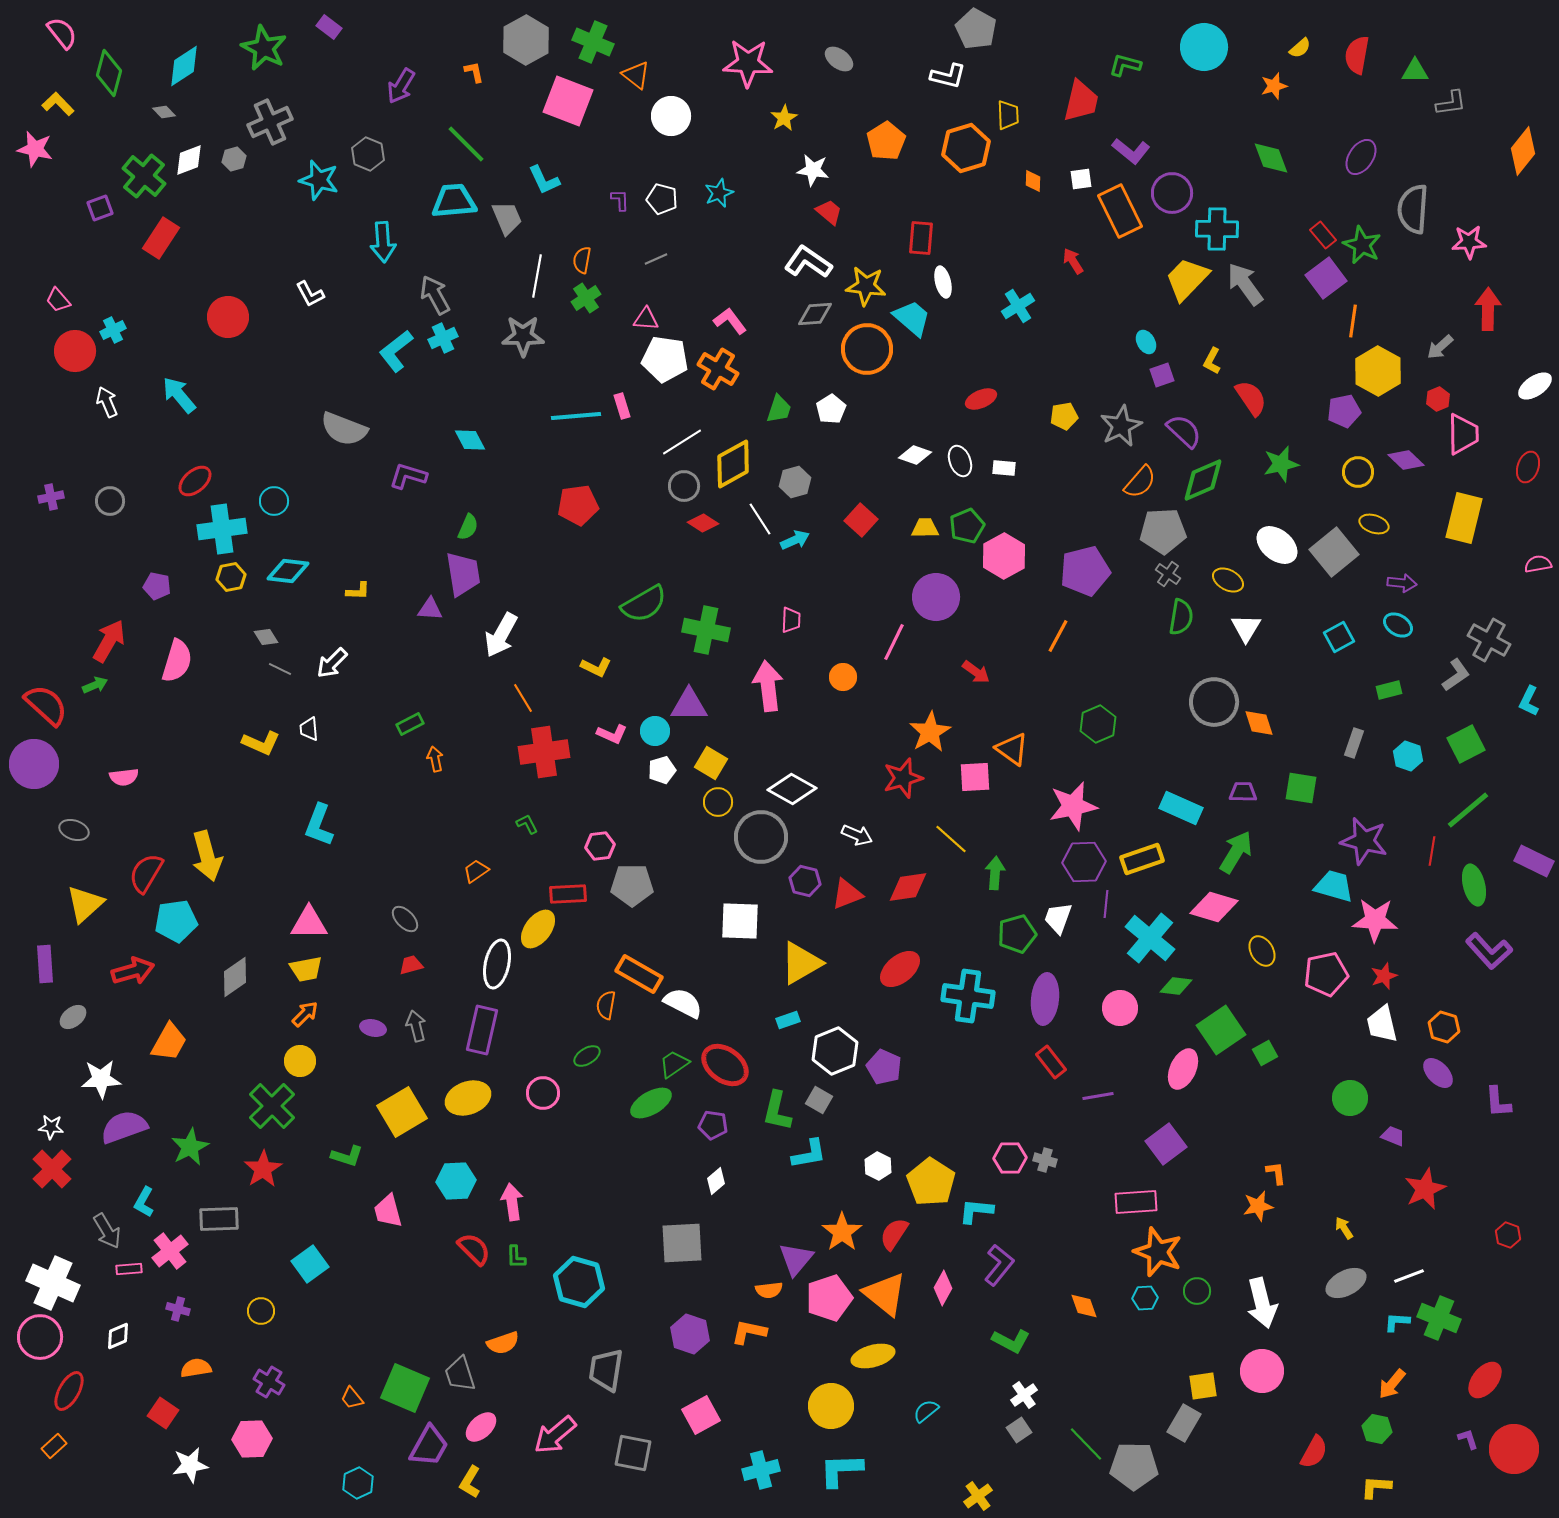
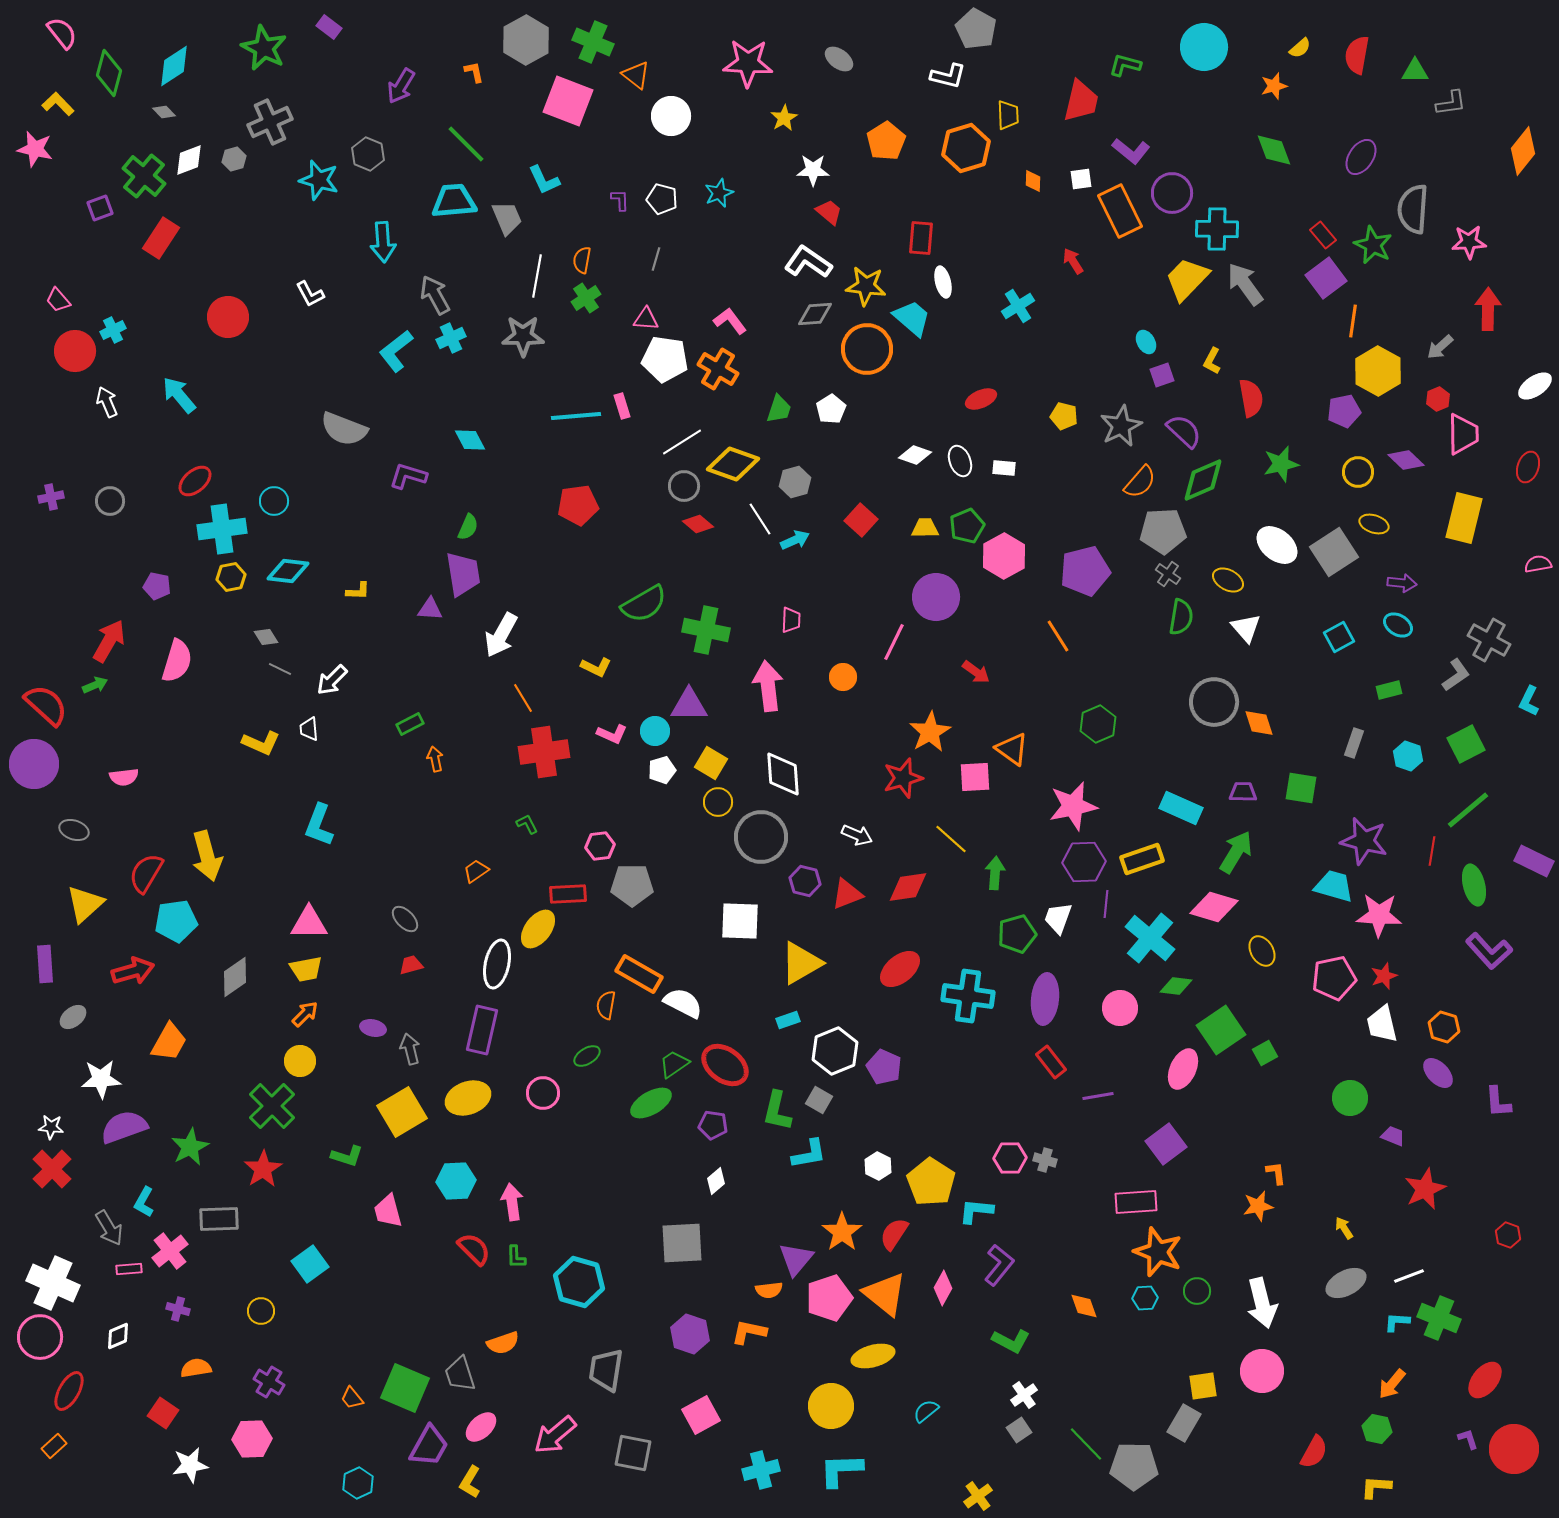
cyan diamond at (184, 66): moved 10 px left
green diamond at (1271, 158): moved 3 px right, 8 px up
white star at (813, 170): rotated 8 degrees counterclockwise
green star at (1362, 245): moved 11 px right
gray line at (656, 259): rotated 50 degrees counterclockwise
cyan cross at (443, 338): moved 8 px right
red semicircle at (1251, 398): rotated 24 degrees clockwise
yellow pentagon at (1064, 416): rotated 24 degrees clockwise
yellow diamond at (733, 464): rotated 48 degrees clockwise
red diamond at (703, 523): moved 5 px left, 1 px down; rotated 8 degrees clockwise
gray square at (1334, 552): rotated 6 degrees clockwise
white triangle at (1246, 628): rotated 12 degrees counterclockwise
orange line at (1058, 636): rotated 60 degrees counterclockwise
white arrow at (332, 663): moved 17 px down
white diamond at (792, 789): moved 9 px left, 15 px up; rotated 57 degrees clockwise
pink star at (1375, 920): moved 4 px right, 5 px up
pink pentagon at (1326, 974): moved 8 px right, 4 px down
gray arrow at (416, 1026): moved 6 px left, 23 px down
gray arrow at (107, 1231): moved 2 px right, 3 px up
